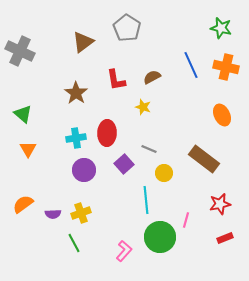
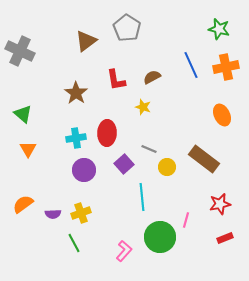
green star: moved 2 px left, 1 px down
brown triangle: moved 3 px right, 1 px up
orange cross: rotated 25 degrees counterclockwise
yellow circle: moved 3 px right, 6 px up
cyan line: moved 4 px left, 3 px up
